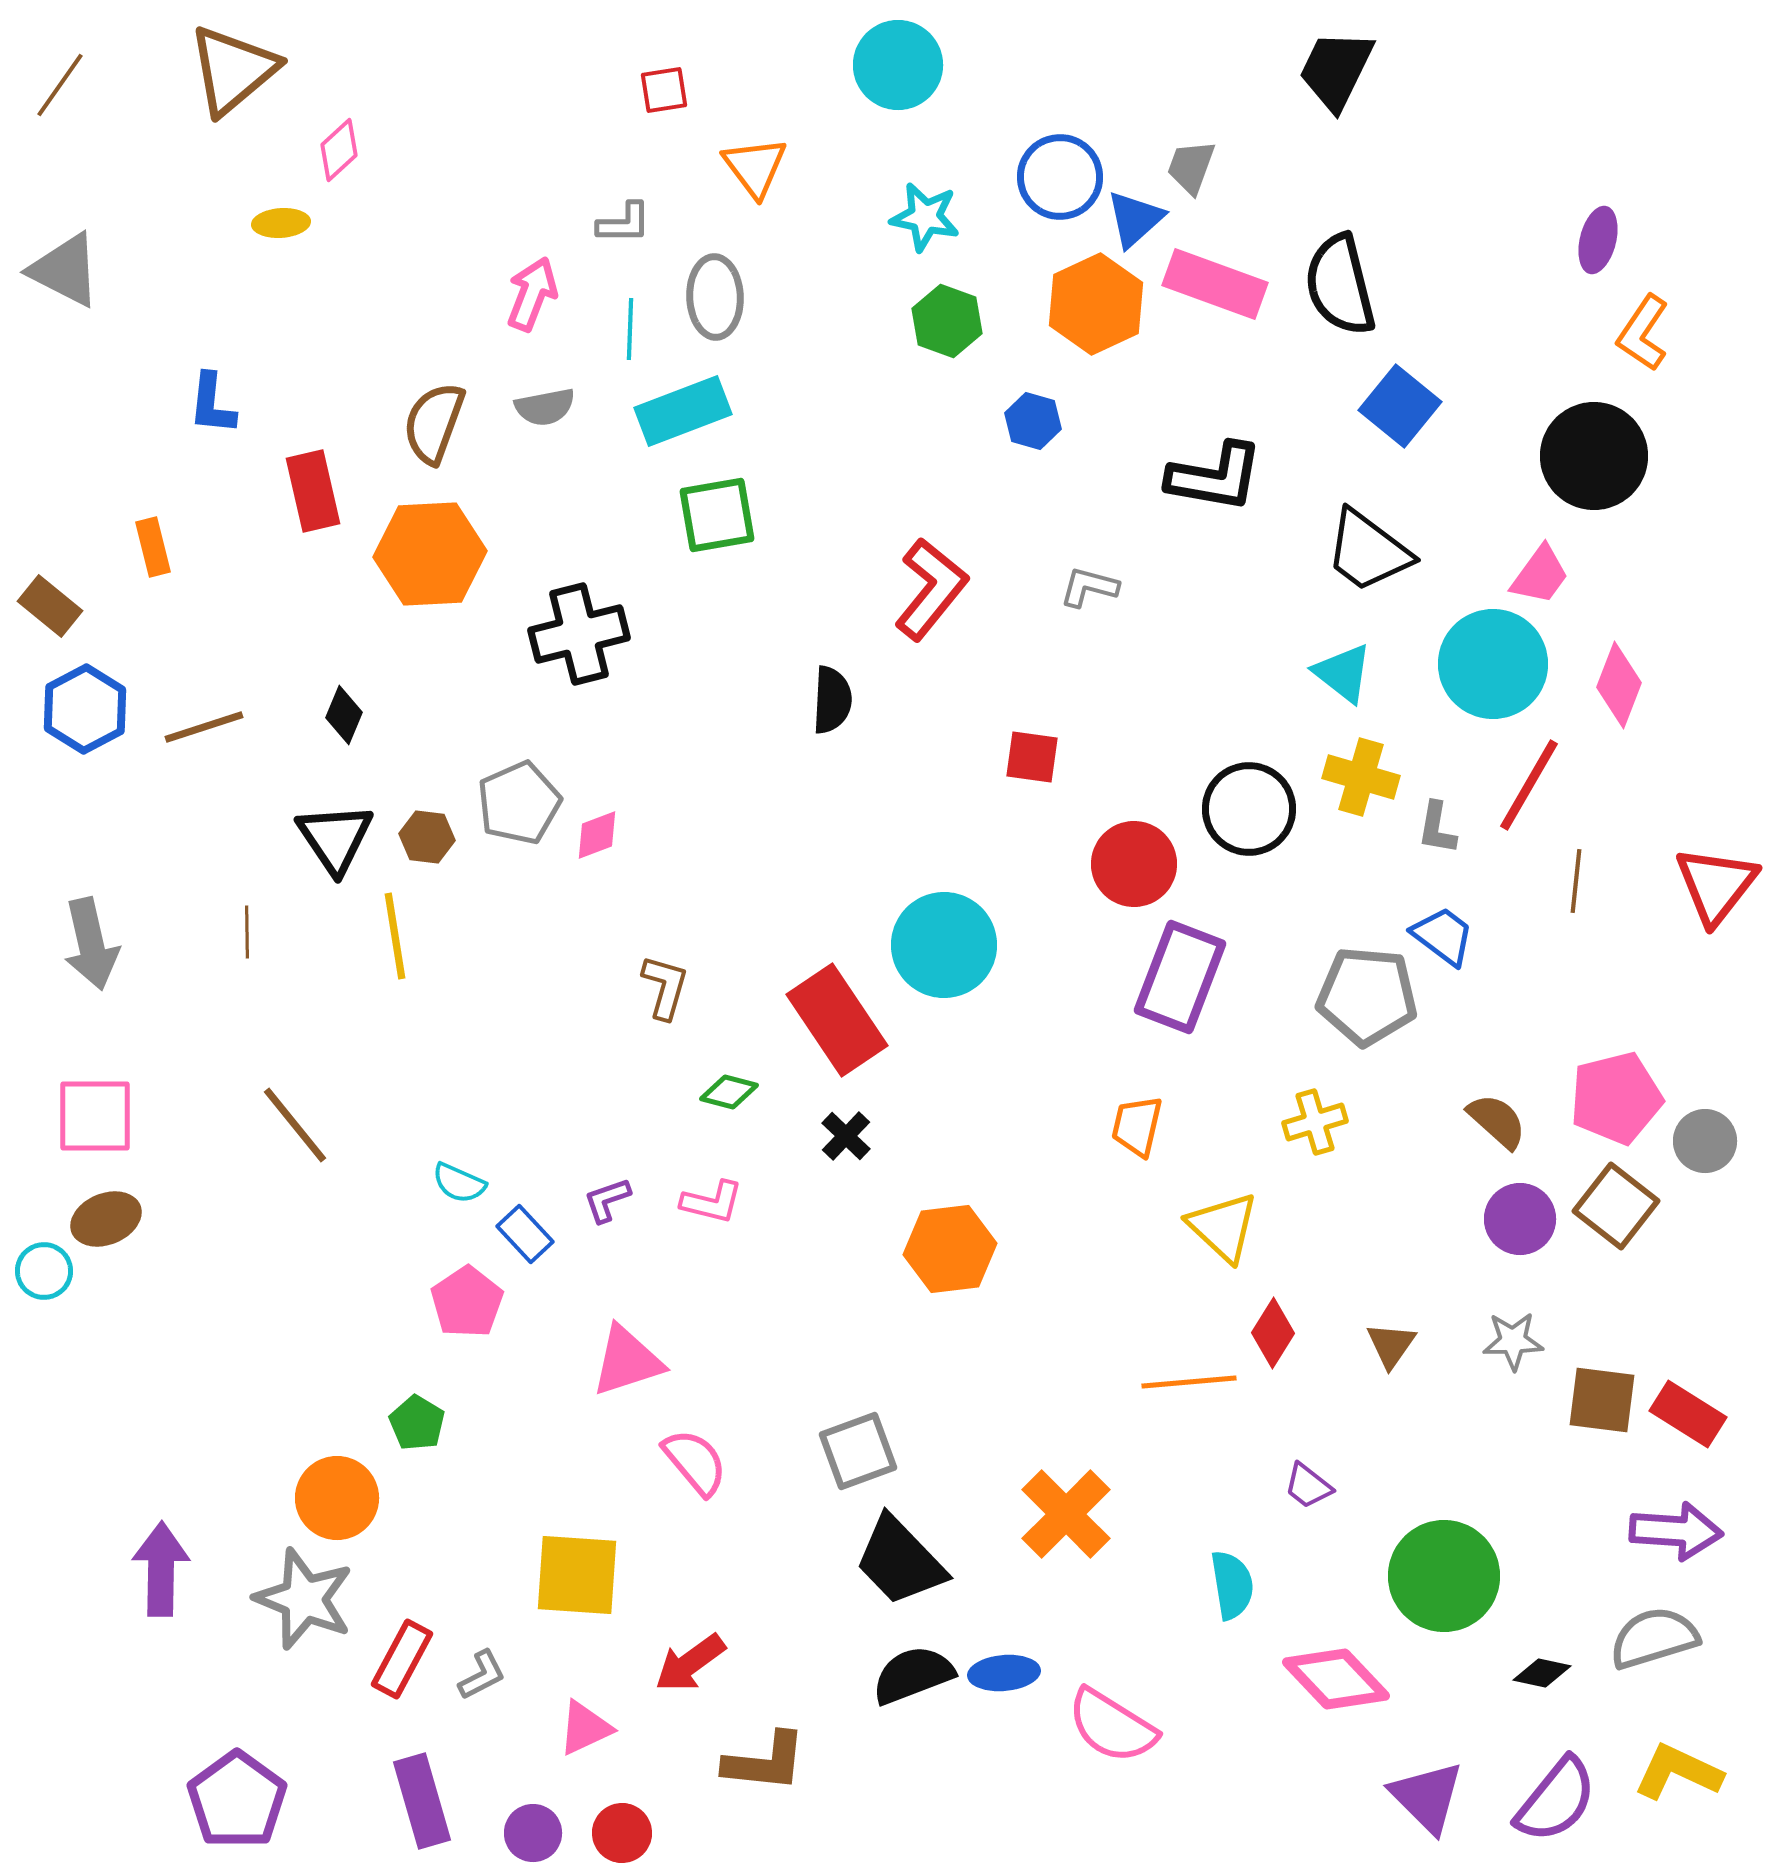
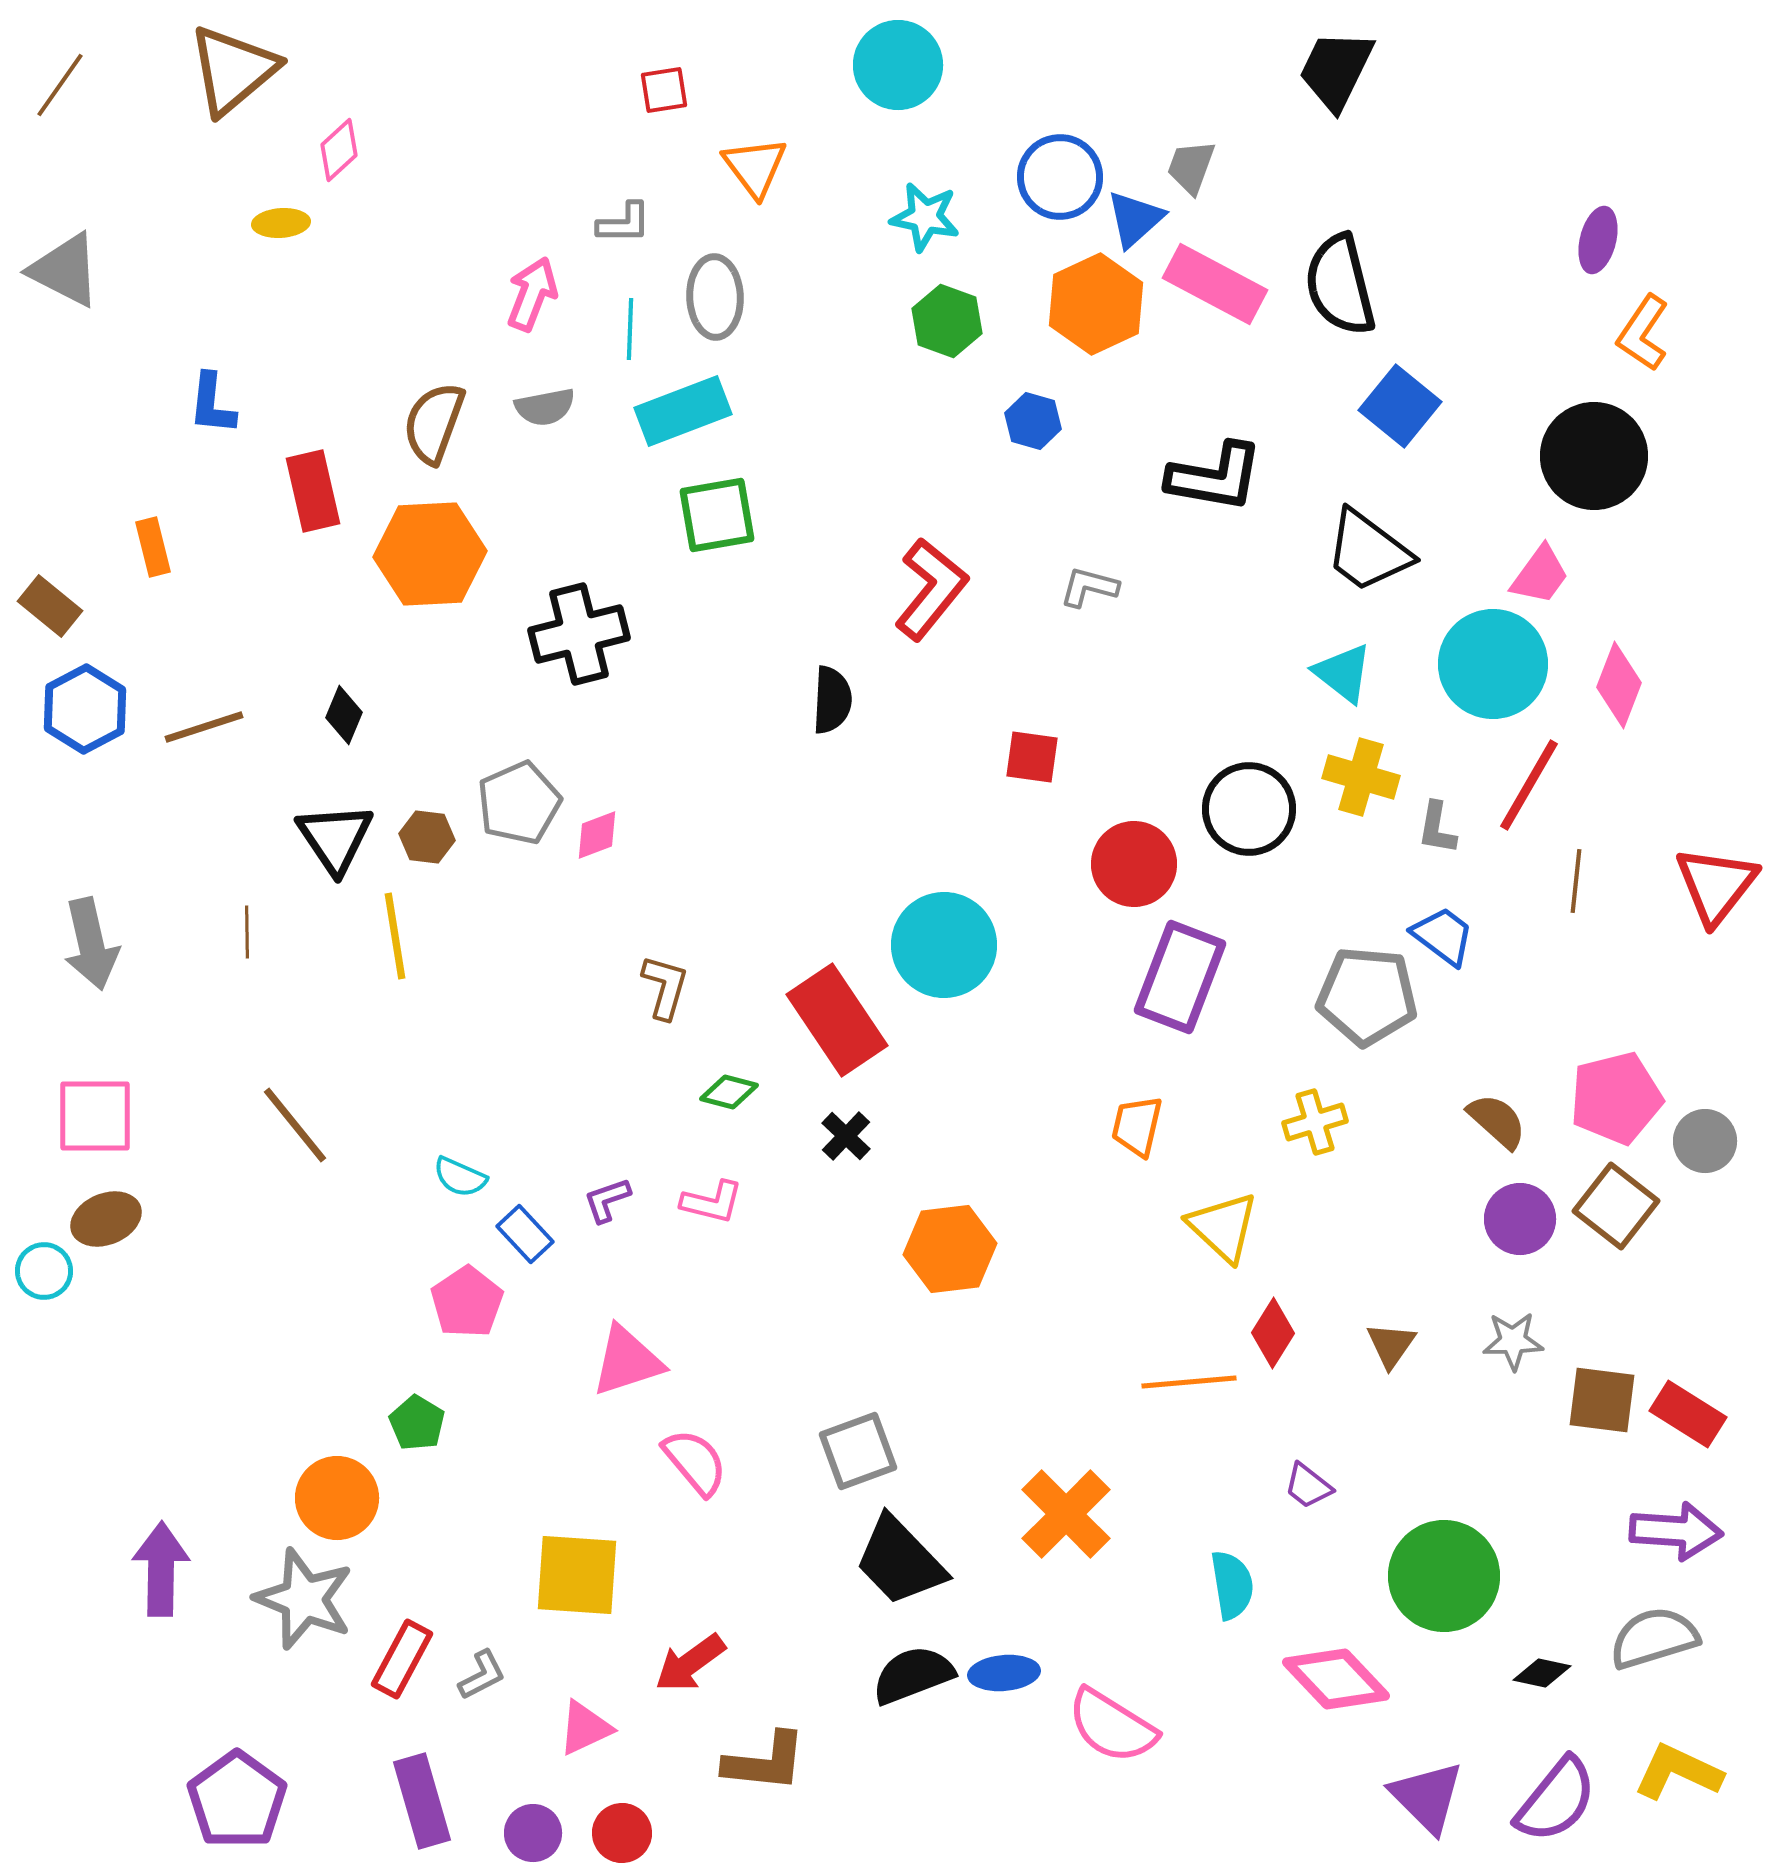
pink rectangle at (1215, 284): rotated 8 degrees clockwise
cyan semicircle at (459, 1183): moved 1 px right, 6 px up
